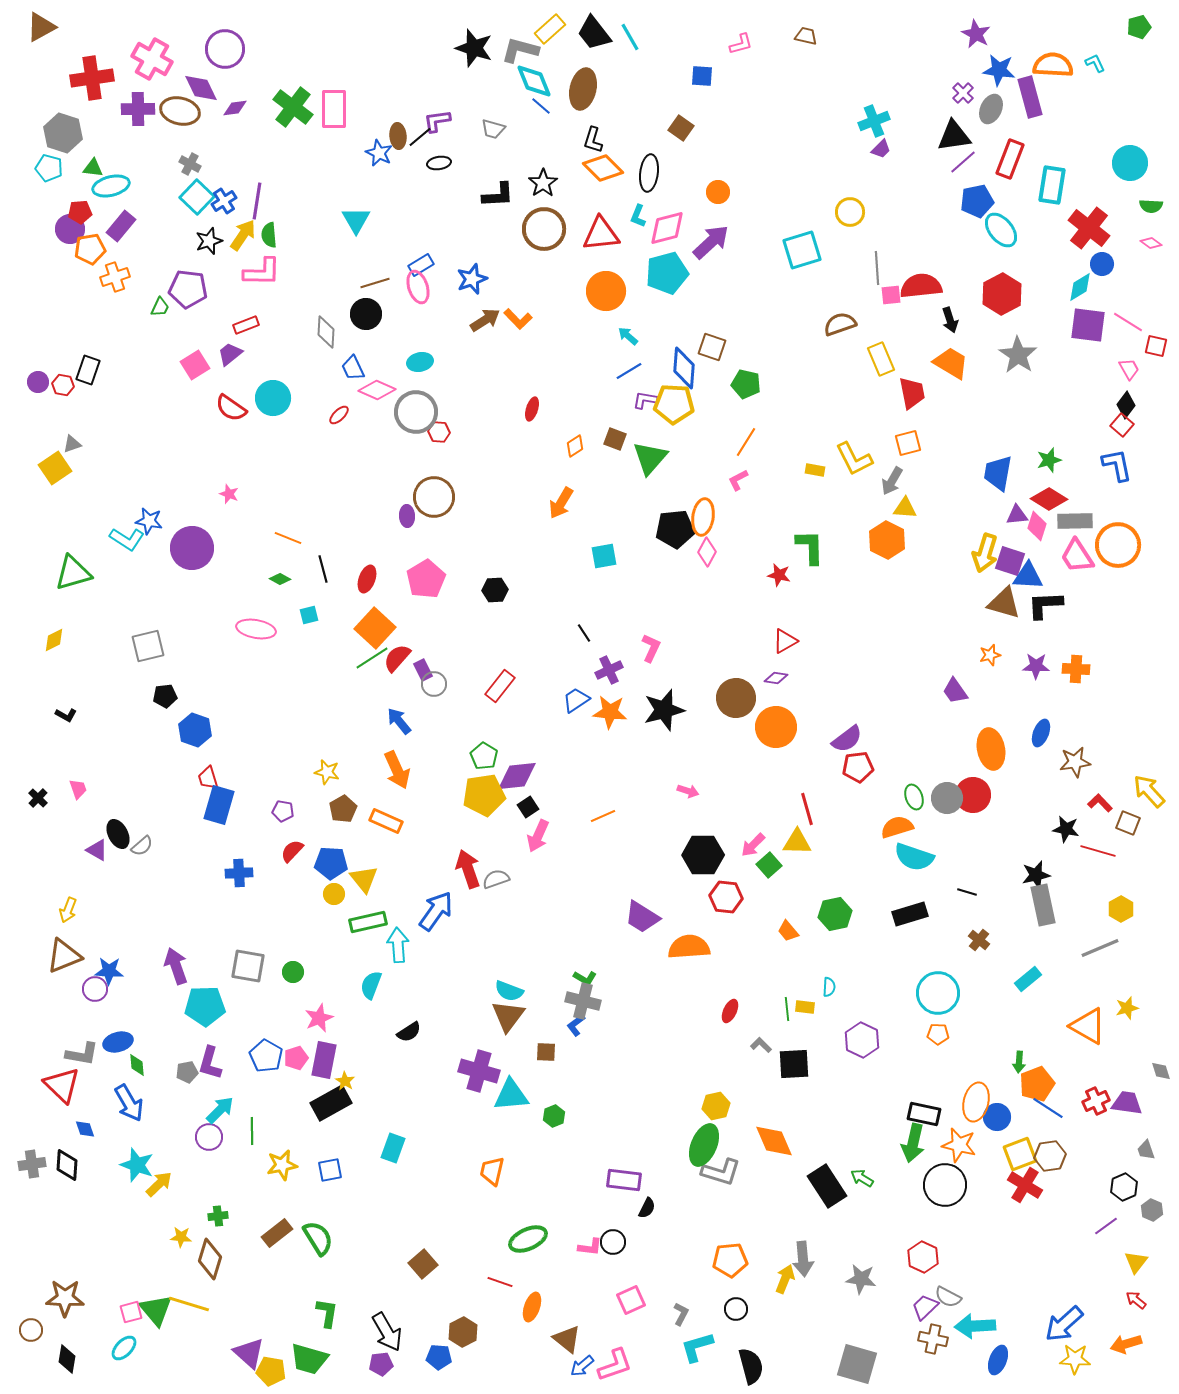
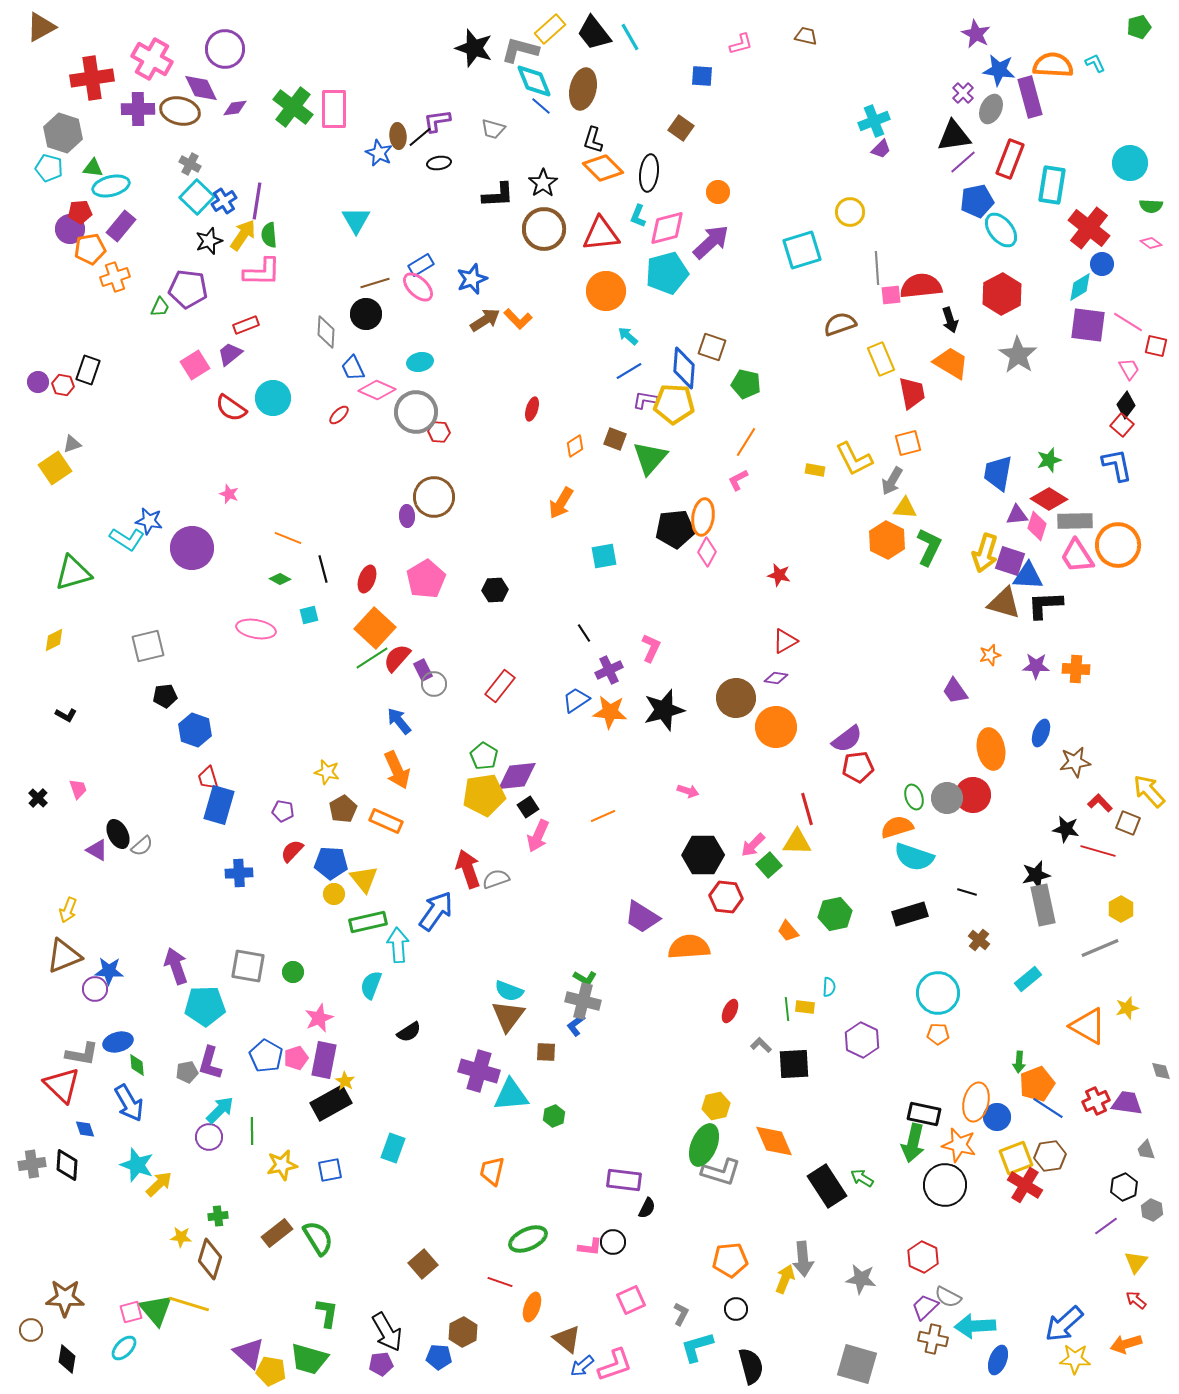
pink ellipse at (418, 287): rotated 28 degrees counterclockwise
green L-shape at (810, 547): moved 119 px right; rotated 27 degrees clockwise
yellow square at (1020, 1154): moved 4 px left, 4 px down
